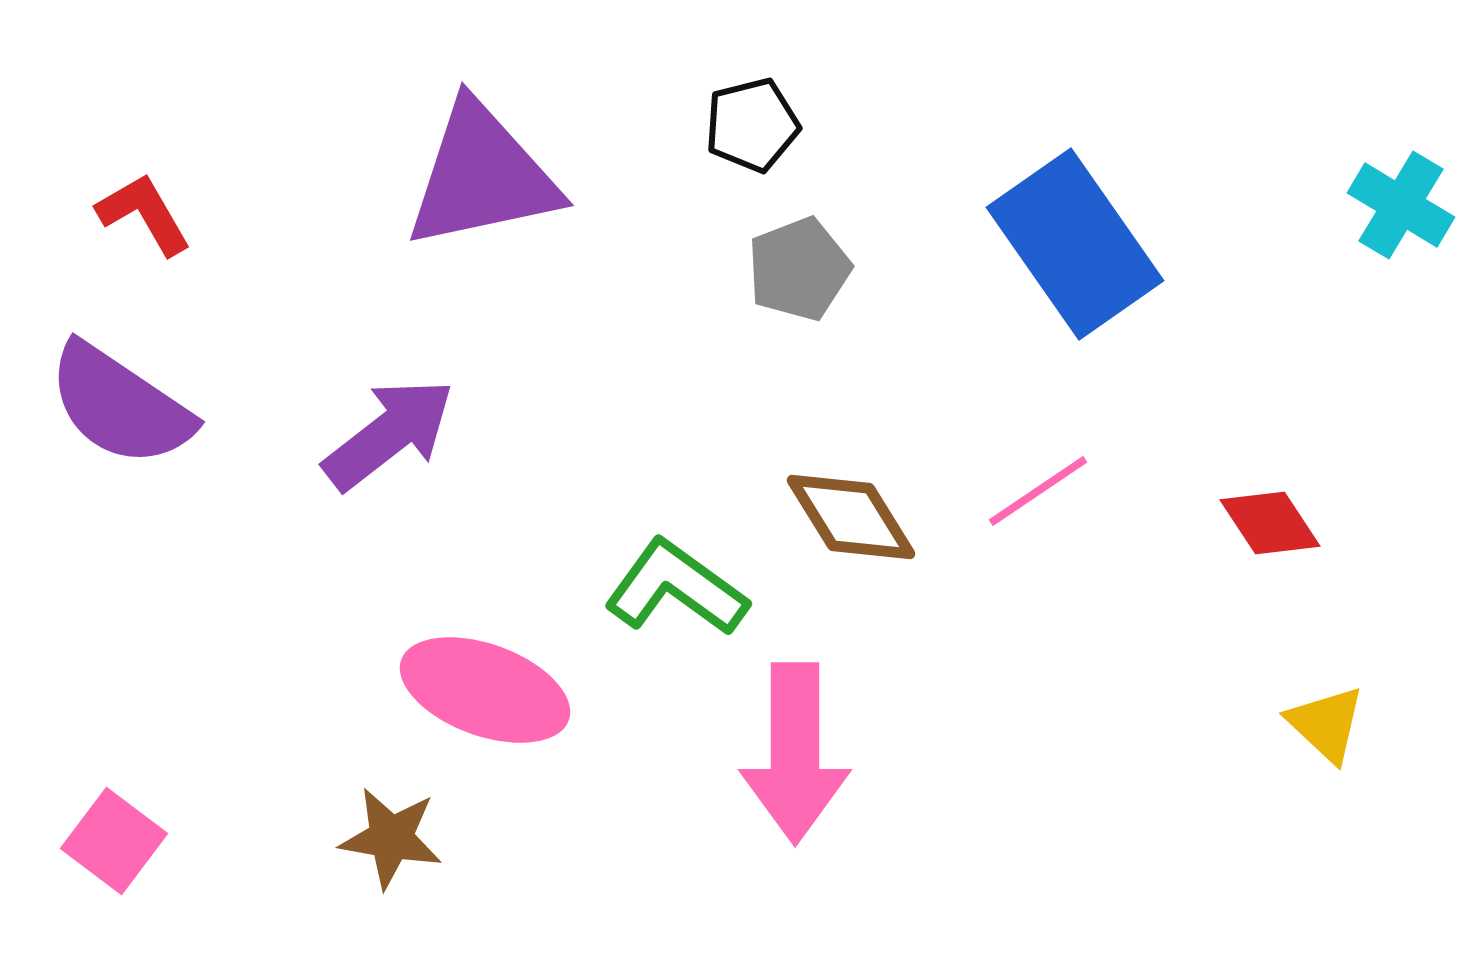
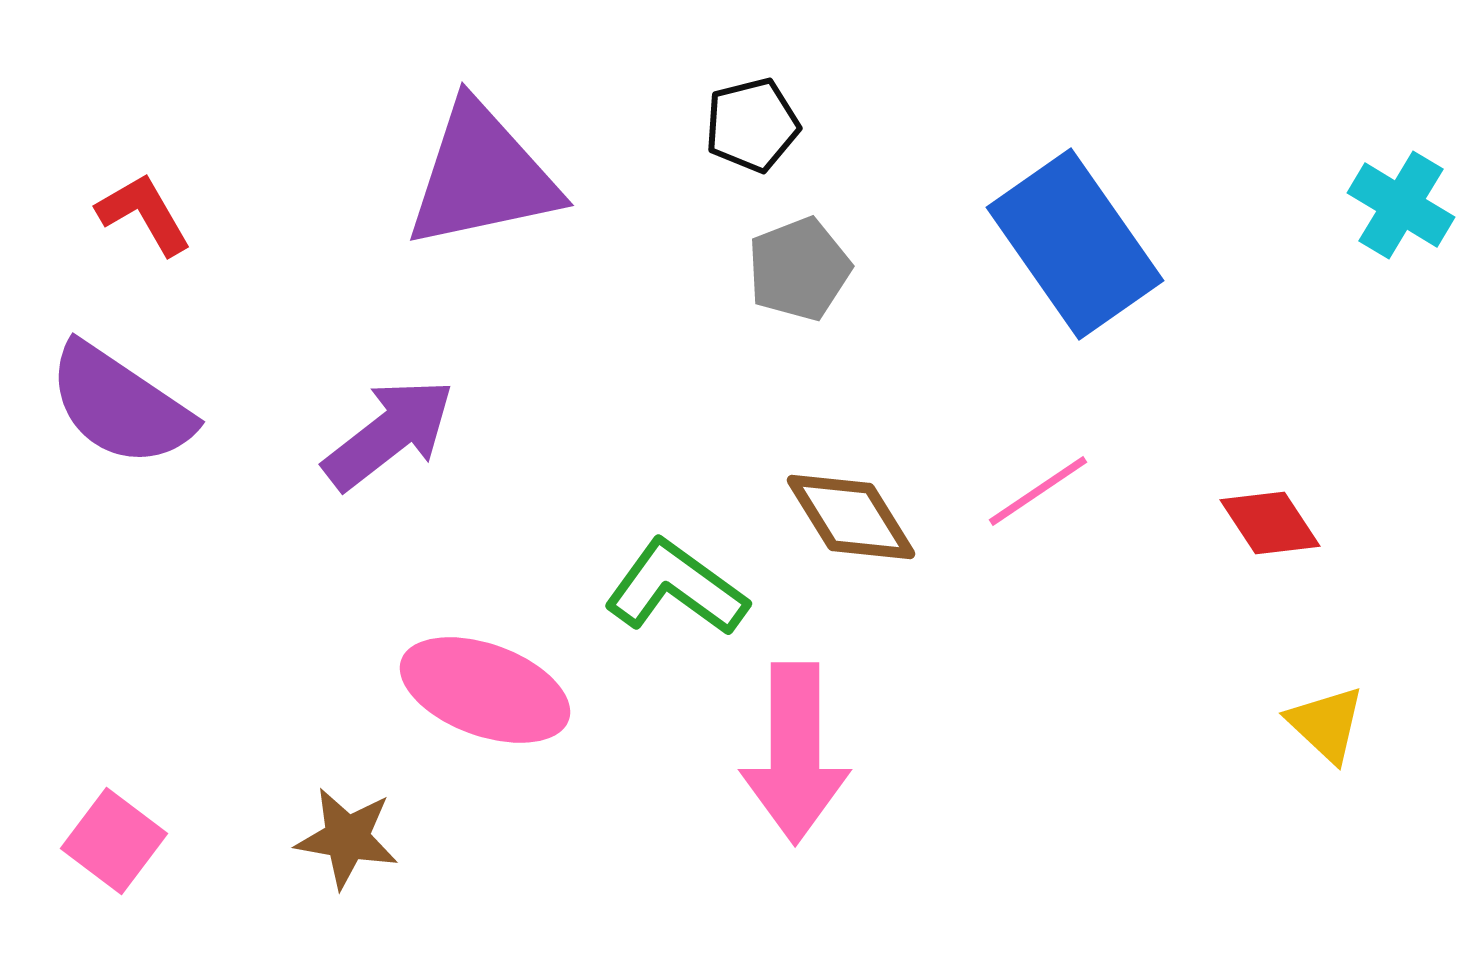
brown star: moved 44 px left
